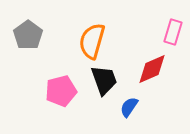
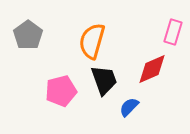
blue semicircle: rotated 10 degrees clockwise
